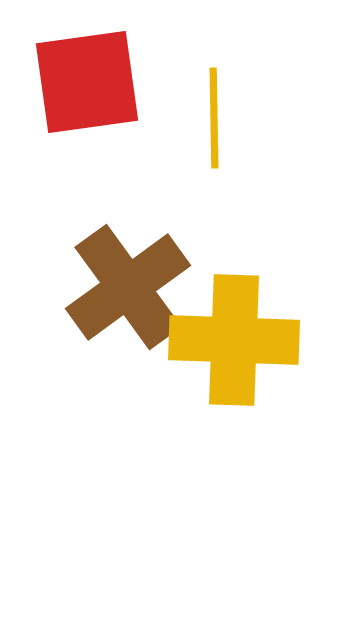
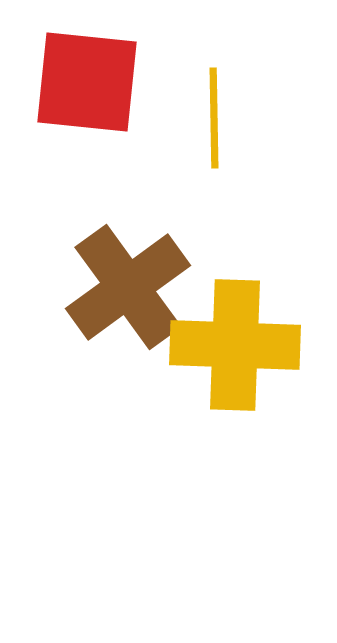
red square: rotated 14 degrees clockwise
yellow cross: moved 1 px right, 5 px down
